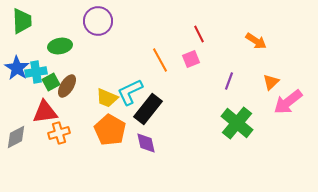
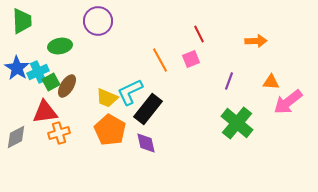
orange arrow: rotated 35 degrees counterclockwise
cyan cross: moved 2 px right; rotated 15 degrees counterclockwise
orange triangle: rotated 48 degrees clockwise
